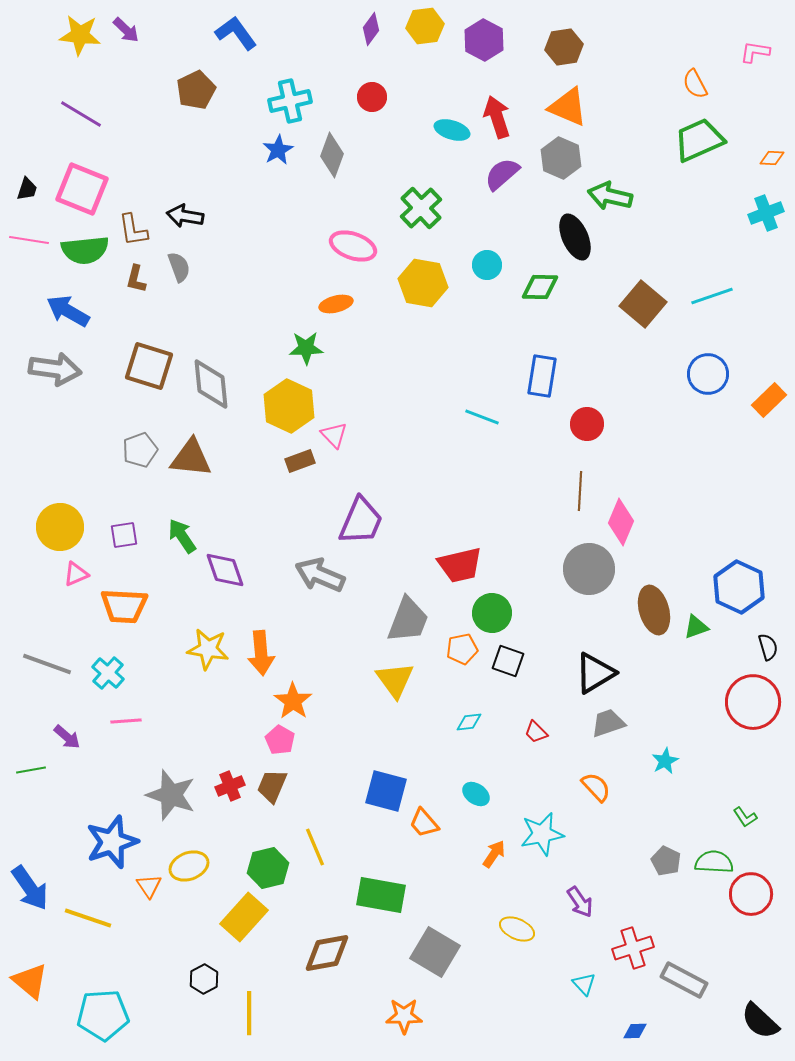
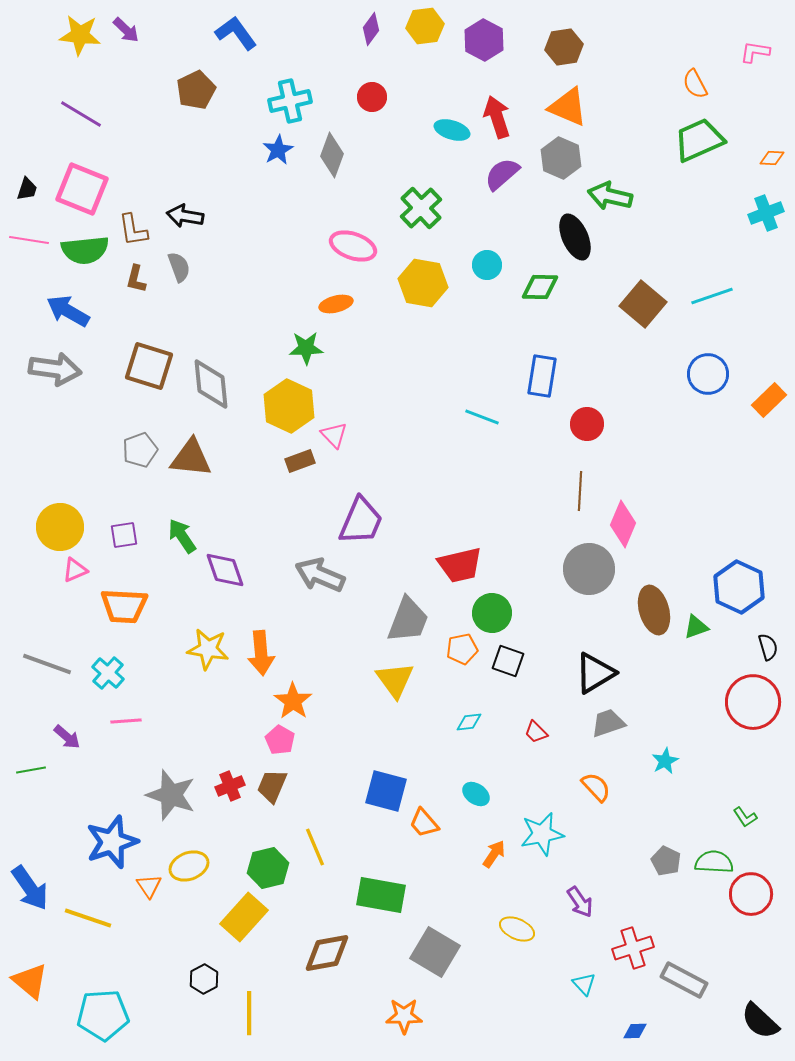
pink diamond at (621, 522): moved 2 px right, 2 px down
pink triangle at (76, 574): moved 1 px left, 4 px up
